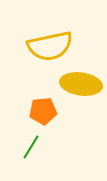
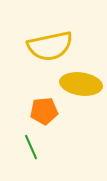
orange pentagon: moved 1 px right
green line: rotated 55 degrees counterclockwise
